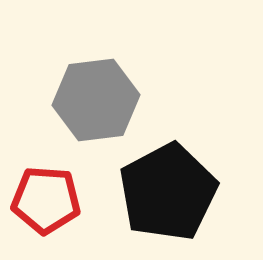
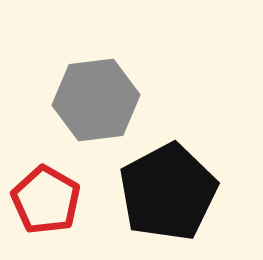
red pentagon: rotated 26 degrees clockwise
